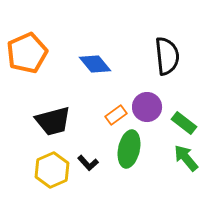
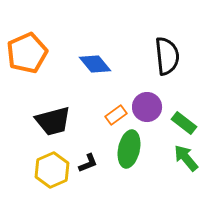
black L-shape: rotated 70 degrees counterclockwise
